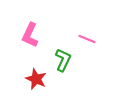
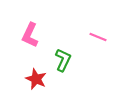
pink line: moved 11 px right, 2 px up
